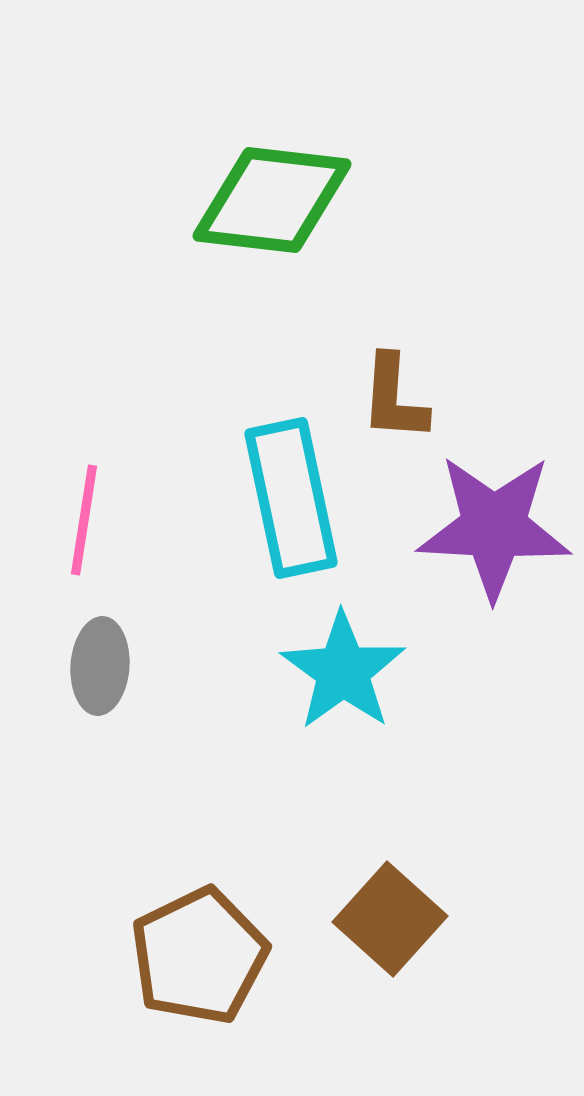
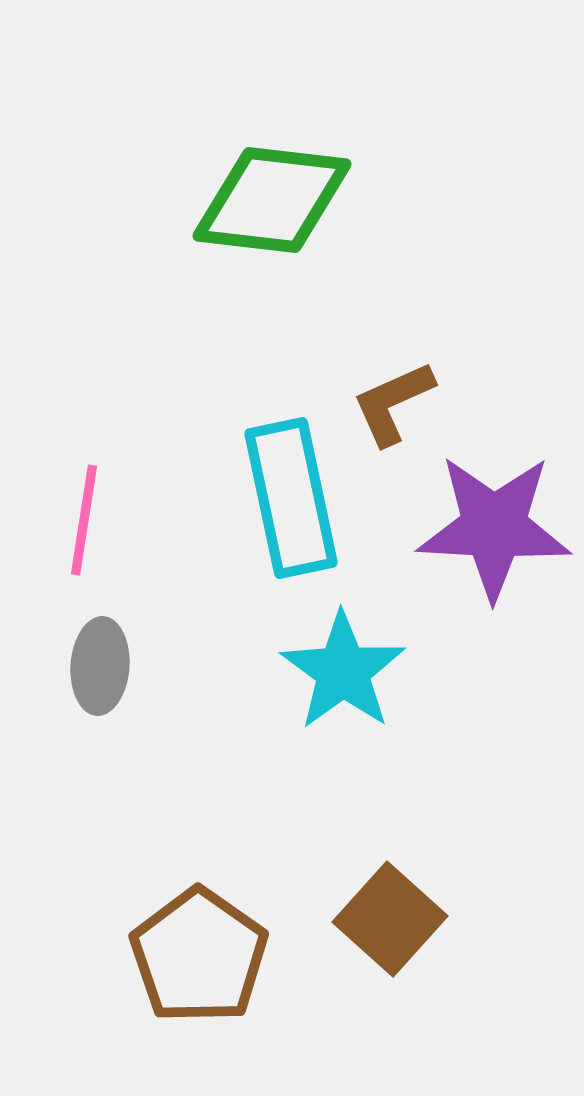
brown L-shape: moved 1 px left, 5 px down; rotated 62 degrees clockwise
brown pentagon: rotated 11 degrees counterclockwise
